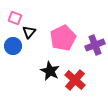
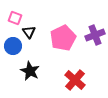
black triangle: rotated 16 degrees counterclockwise
purple cross: moved 10 px up
black star: moved 20 px left
